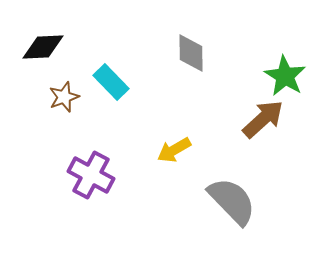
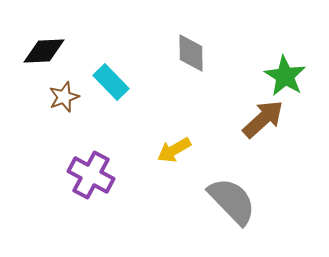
black diamond: moved 1 px right, 4 px down
